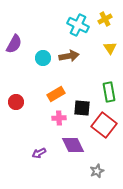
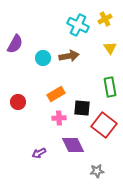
purple semicircle: moved 1 px right
green rectangle: moved 1 px right, 5 px up
red circle: moved 2 px right
gray star: rotated 16 degrees clockwise
